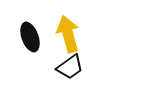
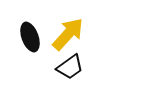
yellow arrow: rotated 57 degrees clockwise
